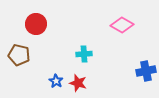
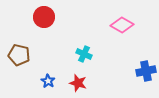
red circle: moved 8 px right, 7 px up
cyan cross: rotated 28 degrees clockwise
blue star: moved 8 px left
